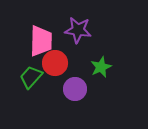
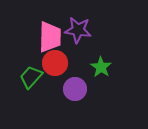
pink trapezoid: moved 9 px right, 4 px up
green star: rotated 15 degrees counterclockwise
